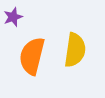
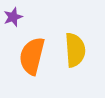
yellow semicircle: rotated 12 degrees counterclockwise
